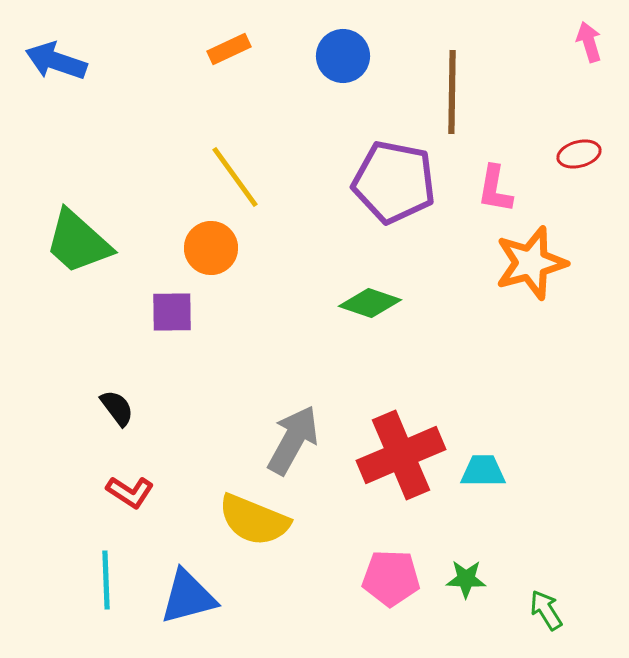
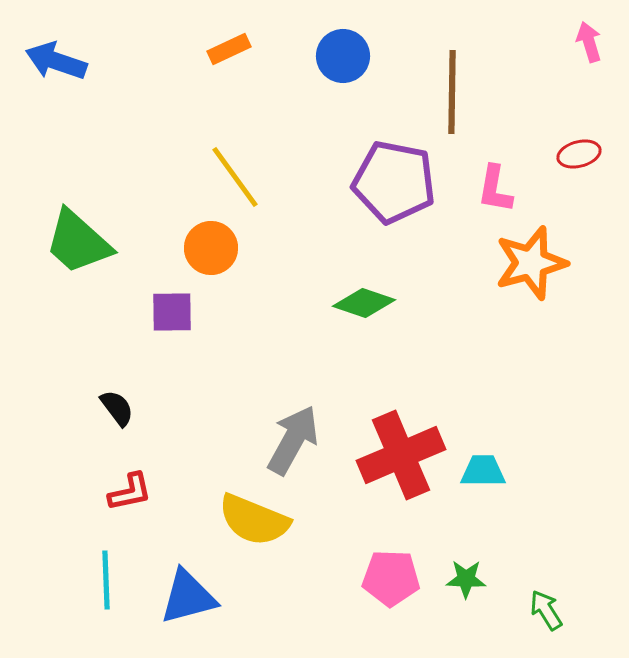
green diamond: moved 6 px left
red L-shape: rotated 45 degrees counterclockwise
